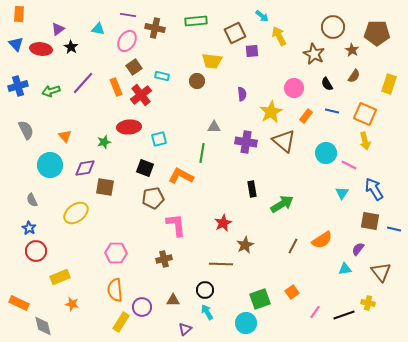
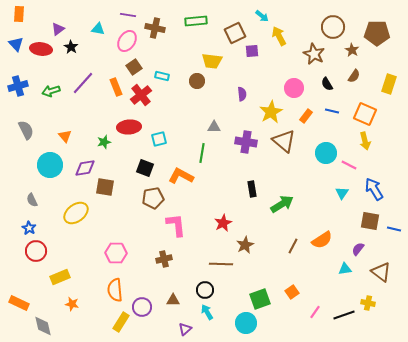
brown triangle at (381, 272): rotated 15 degrees counterclockwise
